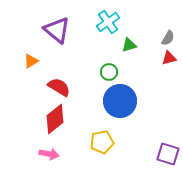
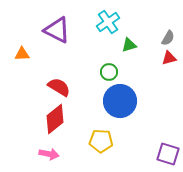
purple triangle: rotated 12 degrees counterclockwise
orange triangle: moved 9 px left, 7 px up; rotated 28 degrees clockwise
yellow pentagon: moved 1 px left, 1 px up; rotated 15 degrees clockwise
